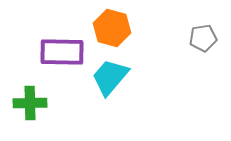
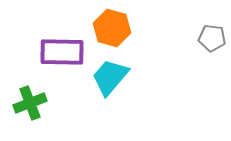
gray pentagon: moved 9 px right; rotated 16 degrees clockwise
green cross: rotated 20 degrees counterclockwise
